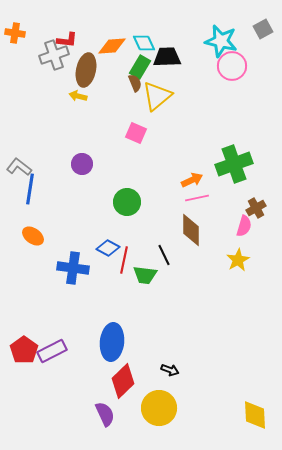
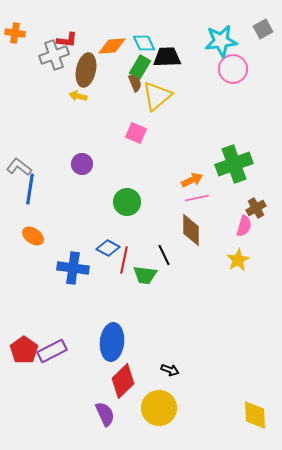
cyan star: rotated 20 degrees counterclockwise
pink circle: moved 1 px right, 3 px down
